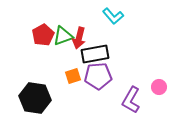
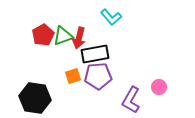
cyan L-shape: moved 2 px left, 1 px down
